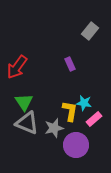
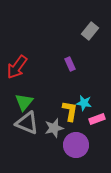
green triangle: rotated 12 degrees clockwise
pink rectangle: moved 3 px right; rotated 21 degrees clockwise
